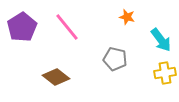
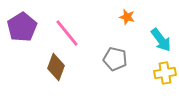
pink line: moved 6 px down
brown diamond: moved 10 px up; rotated 72 degrees clockwise
